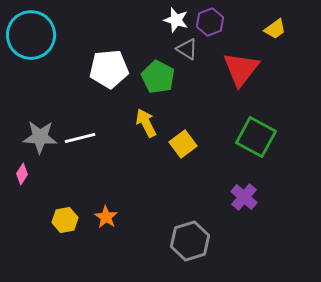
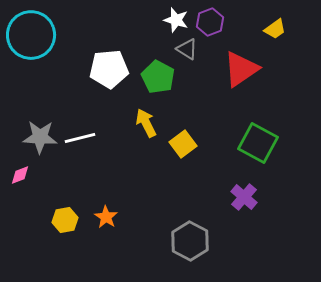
red triangle: rotated 18 degrees clockwise
green square: moved 2 px right, 6 px down
pink diamond: moved 2 px left, 1 px down; rotated 35 degrees clockwise
gray hexagon: rotated 15 degrees counterclockwise
